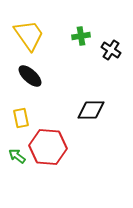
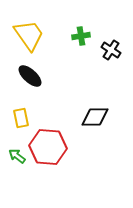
black diamond: moved 4 px right, 7 px down
